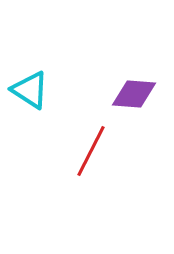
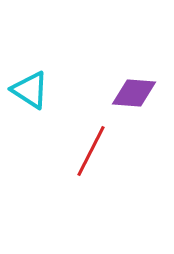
purple diamond: moved 1 px up
